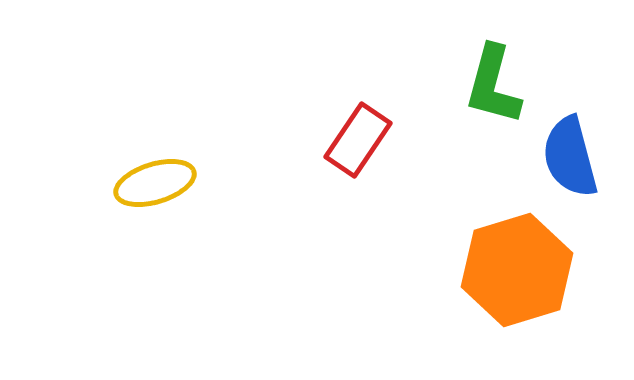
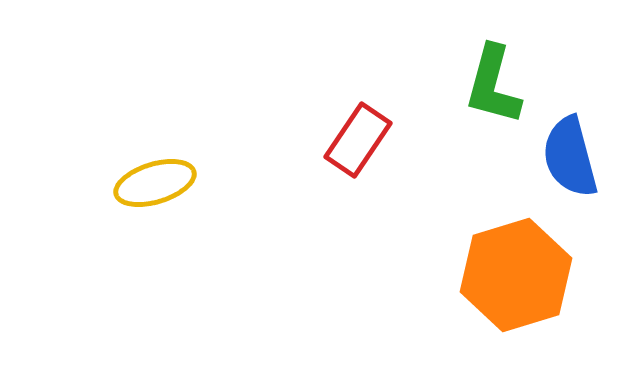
orange hexagon: moved 1 px left, 5 px down
